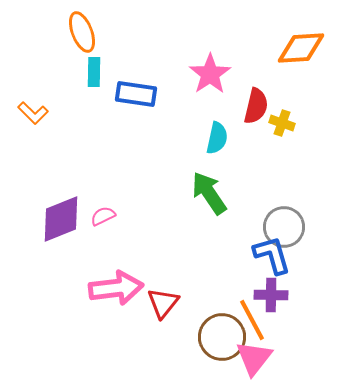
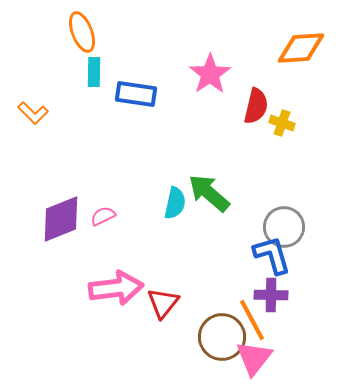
cyan semicircle: moved 42 px left, 65 px down
green arrow: rotated 15 degrees counterclockwise
